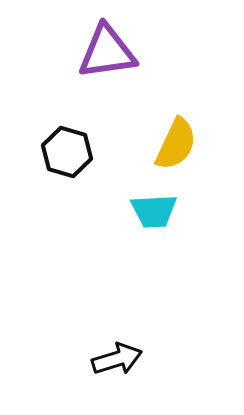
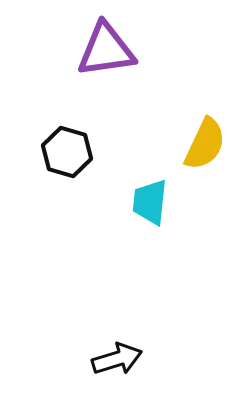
purple triangle: moved 1 px left, 2 px up
yellow semicircle: moved 29 px right
cyan trapezoid: moved 4 px left, 9 px up; rotated 99 degrees clockwise
